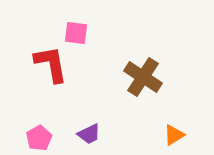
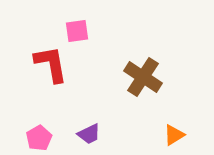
pink square: moved 1 px right, 2 px up; rotated 15 degrees counterclockwise
